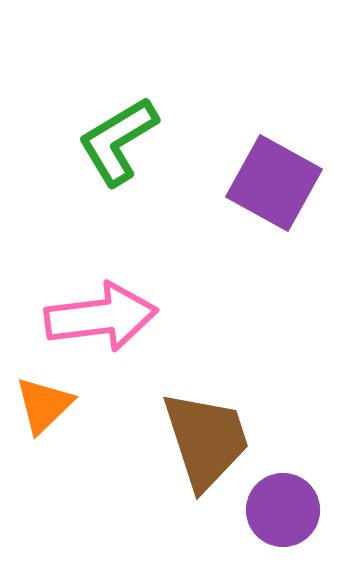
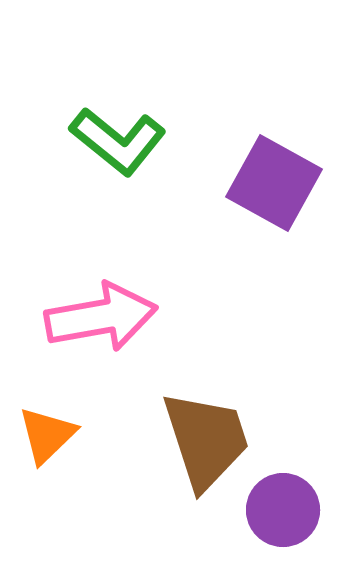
green L-shape: rotated 110 degrees counterclockwise
pink arrow: rotated 3 degrees counterclockwise
orange triangle: moved 3 px right, 30 px down
